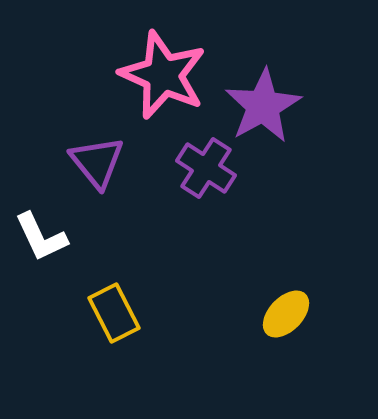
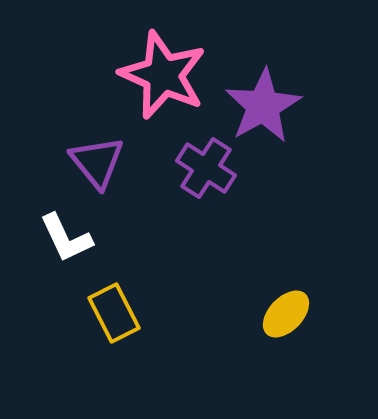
white L-shape: moved 25 px right, 1 px down
